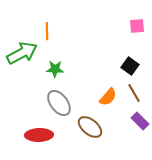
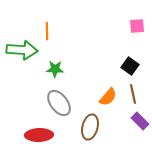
green arrow: moved 3 px up; rotated 32 degrees clockwise
brown line: moved 1 px left, 1 px down; rotated 18 degrees clockwise
brown ellipse: rotated 65 degrees clockwise
